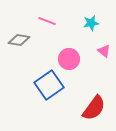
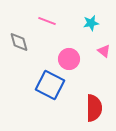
gray diamond: moved 2 px down; rotated 65 degrees clockwise
blue square: moved 1 px right; rotated 28 degrees counterclockwise
red semicircle: rotated 36 degrees counterclockwise
